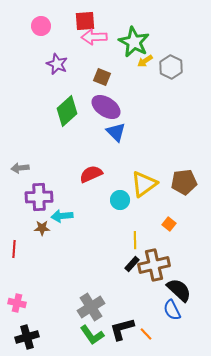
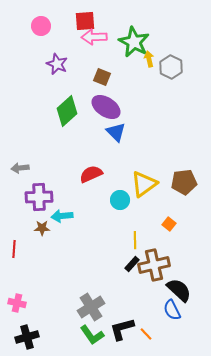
yellow arrow: moved 4 px right, 2 px up; rotated 112 degrees clockwise
